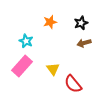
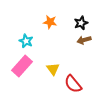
orange star: rotated 24 degrees clockwise
brown arrow: moved 3 px up
